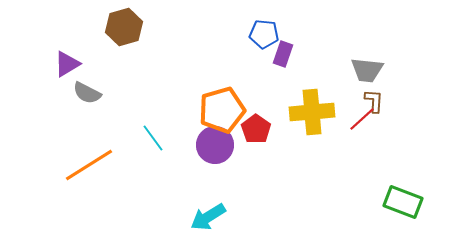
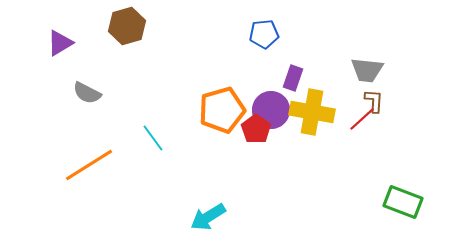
brown hexagon: moved 3 px right, 1 px up
blue pentagon: rotated 12 degrees counterclockwise
purple rectangle: moved 10 px right, 24 px down
purple triangle: moved 7 px left, 21 px up
yellow cross: rotated 15 degrees clockwise
purple circle: moved 56 px right, 35 px up
